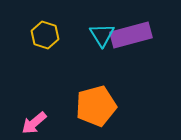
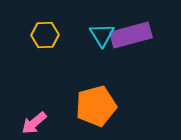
yellow hexagon: rotated 20 degrees counterclockwise
